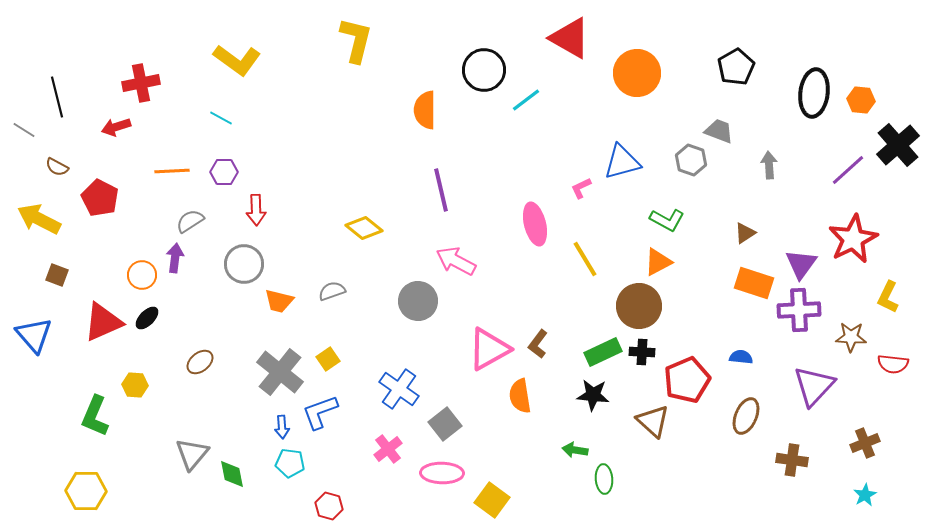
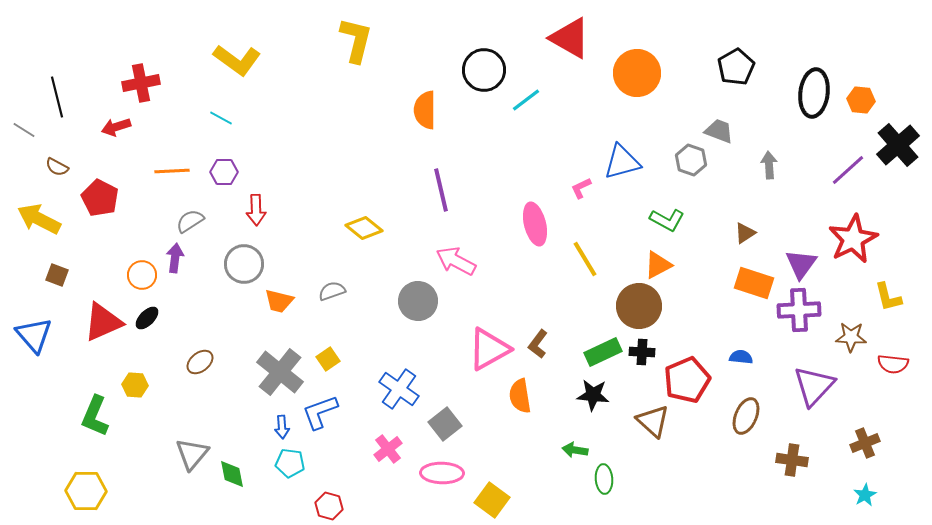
orange triangle at (658, 262): moved 3 px down
yellow L-shape at (888, 297): rotated 40 degrees counterclockwise
